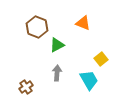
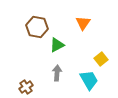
orange triangle: rotated 42 degrees clockwise
brown hexagon: rotated 10 degrees counterclockwise
